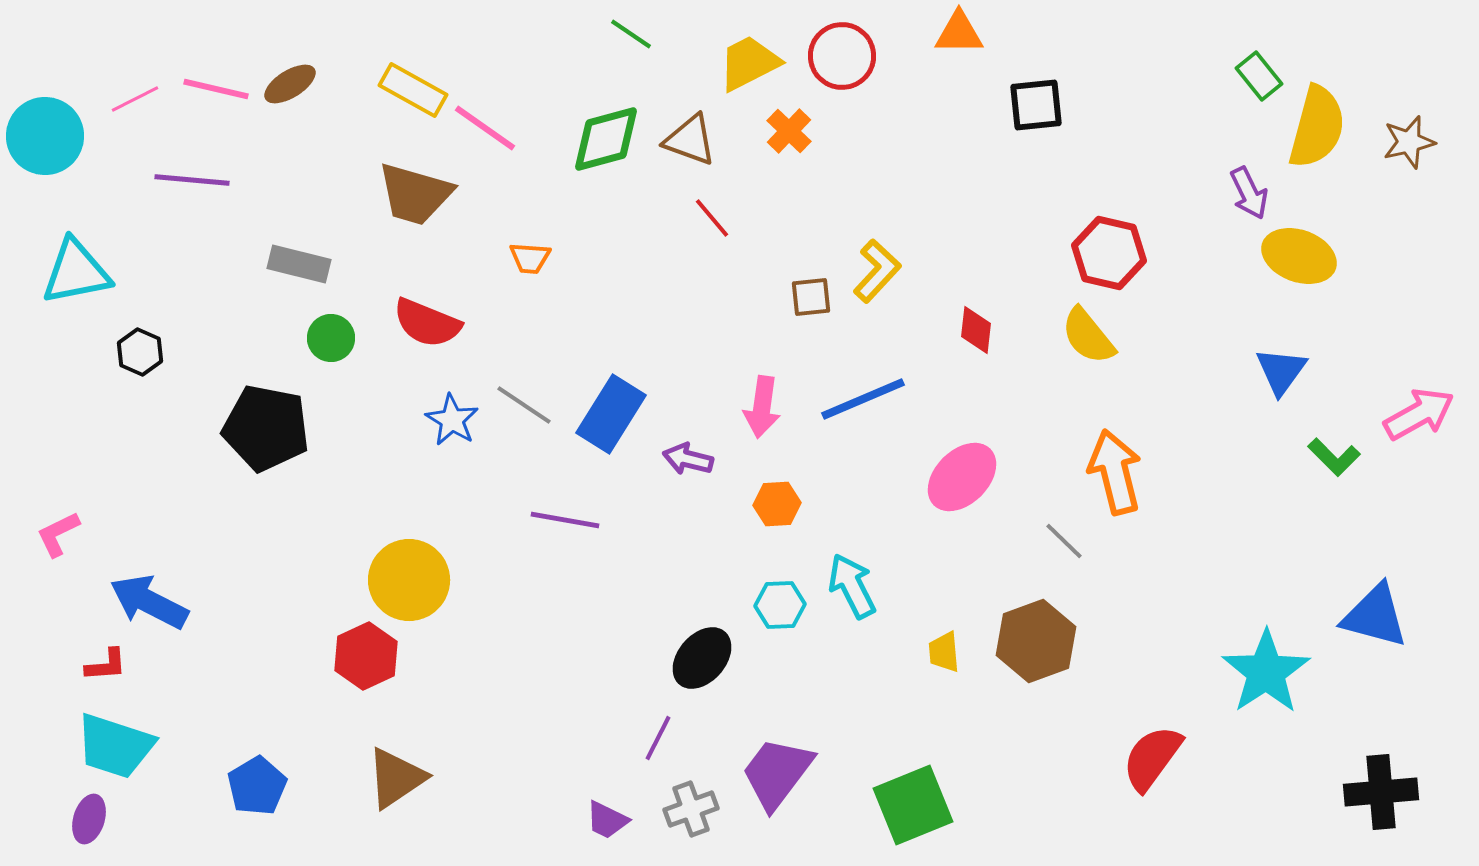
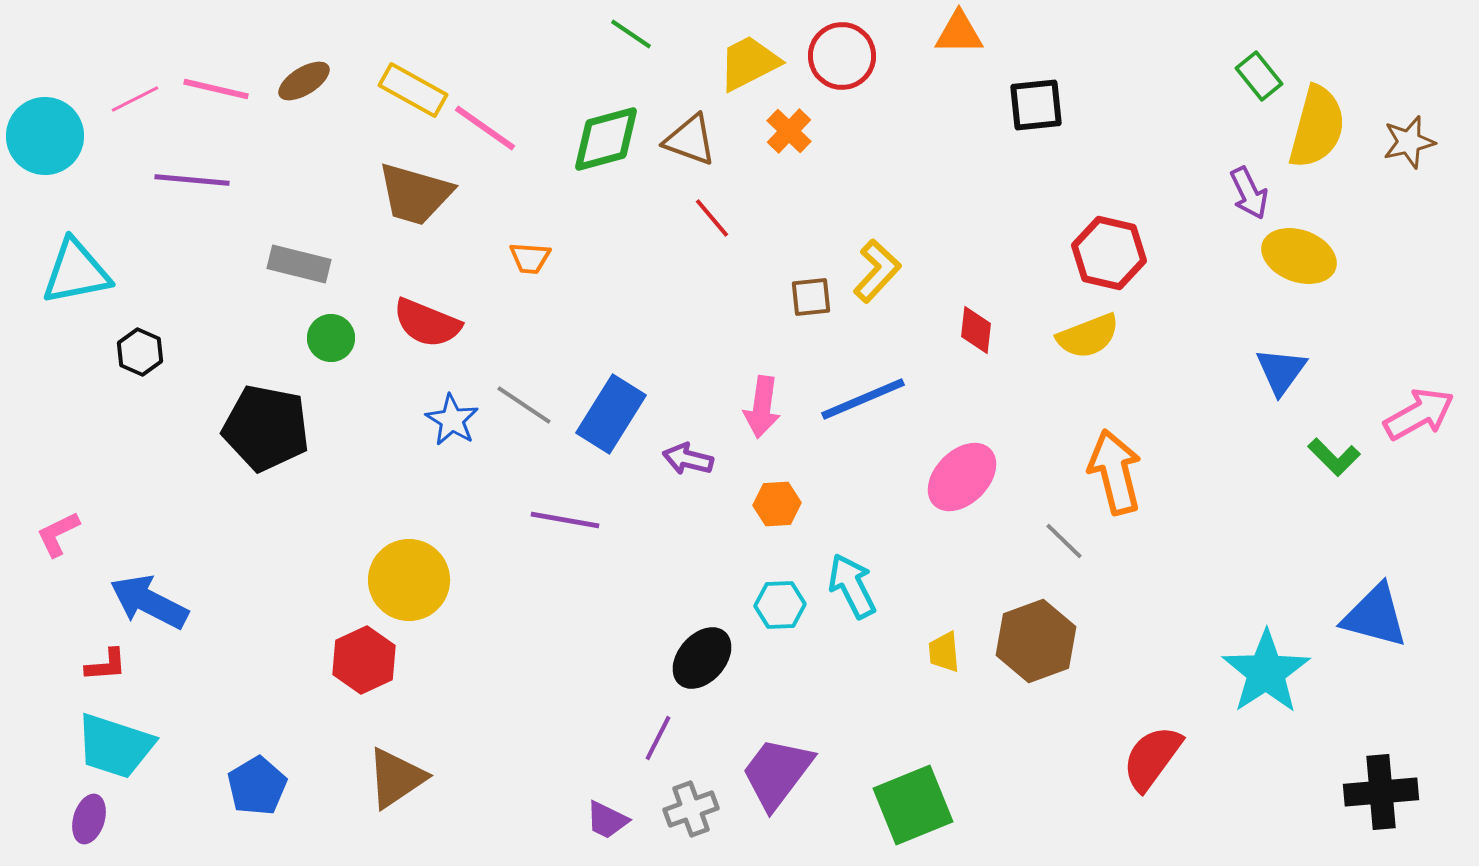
brown ellipse at (290, 84): moved 14 px right, 3 px up
yellow semicircle at (1088, 336): rotated 72 degrees counterclockwise
red hexagon at (366, 656): moved 2 px left, 4 px down
